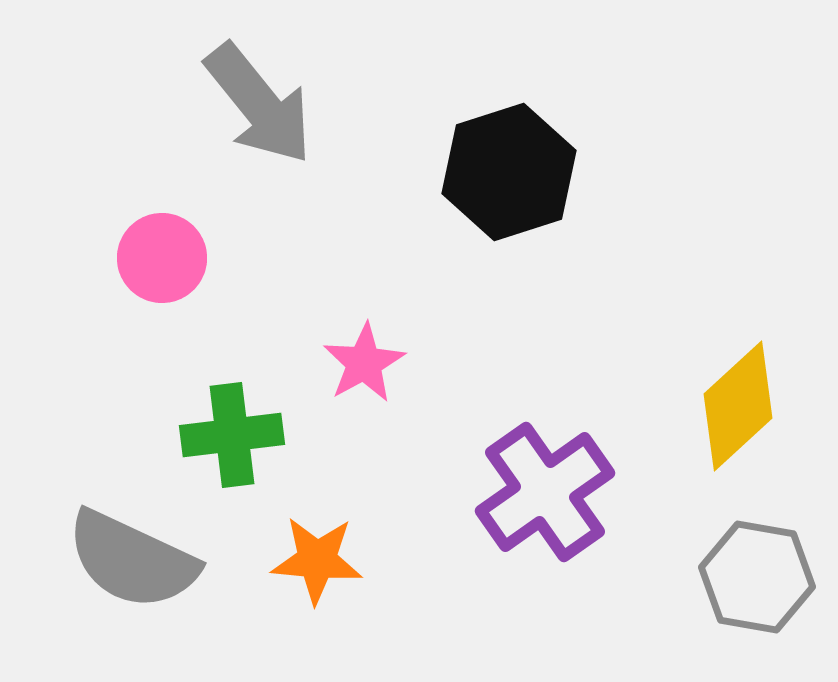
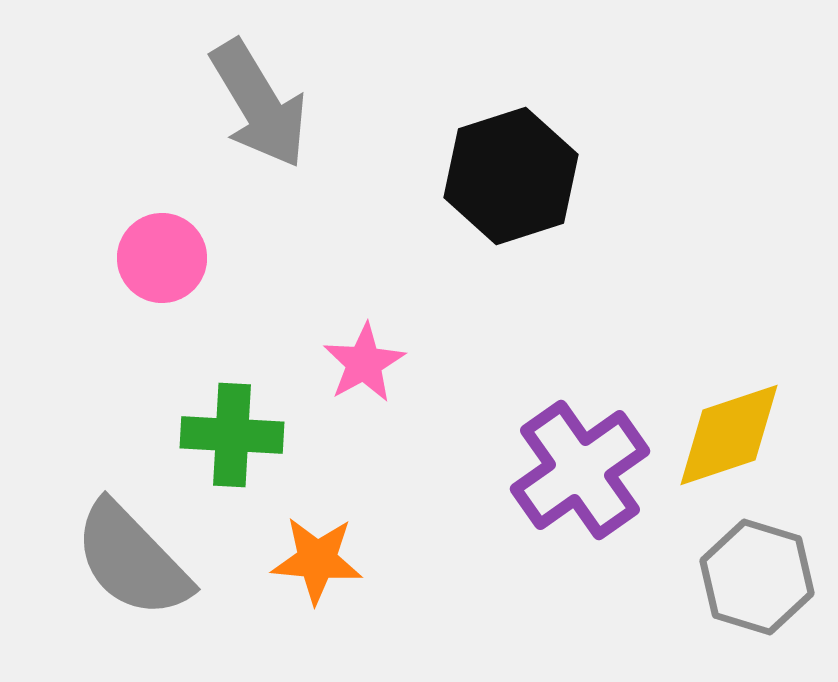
gray arrow: rotated 8 degrees clockwise
black hexagon: moved 2 px right, 4 px down
yellow diamond: moved 9 px left, 29 px down; rotated 24 degrees clockwise
green cross: rotated 10 degrees clockwise
purple cross: moved 35 px right, 22 px up
gray semicircle: rotated 21 degrees clockwise
gray hexagon: rotated 7 degrees clockwise
